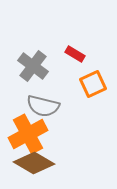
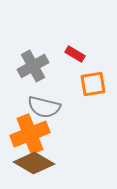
gray cross: rotated 24 degrees clockwise
orange square: rotated 16 degrees clockwise
gray semicircle: moved 1 px right, 1 px down
orange cross: moved 2 px right; rotated 6 degrees clockwise
